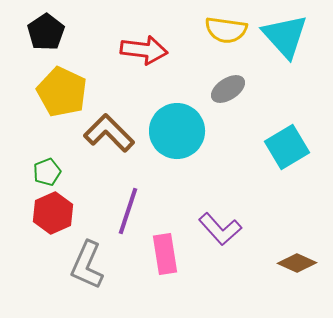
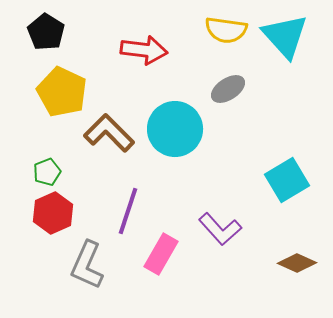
black pentagon: rotated 6 degrees counterclockwise
cyan circle: moved 2 px left, 2 px up
cyan square: moved 33 px down
pink rectangle: moved 4 px left; rotated 39 degrees clockwise
